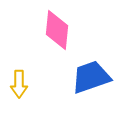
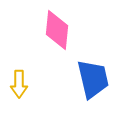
blue trapezoid: moved 2 px right, 2 px down; rotated 96 degrees clockwise
